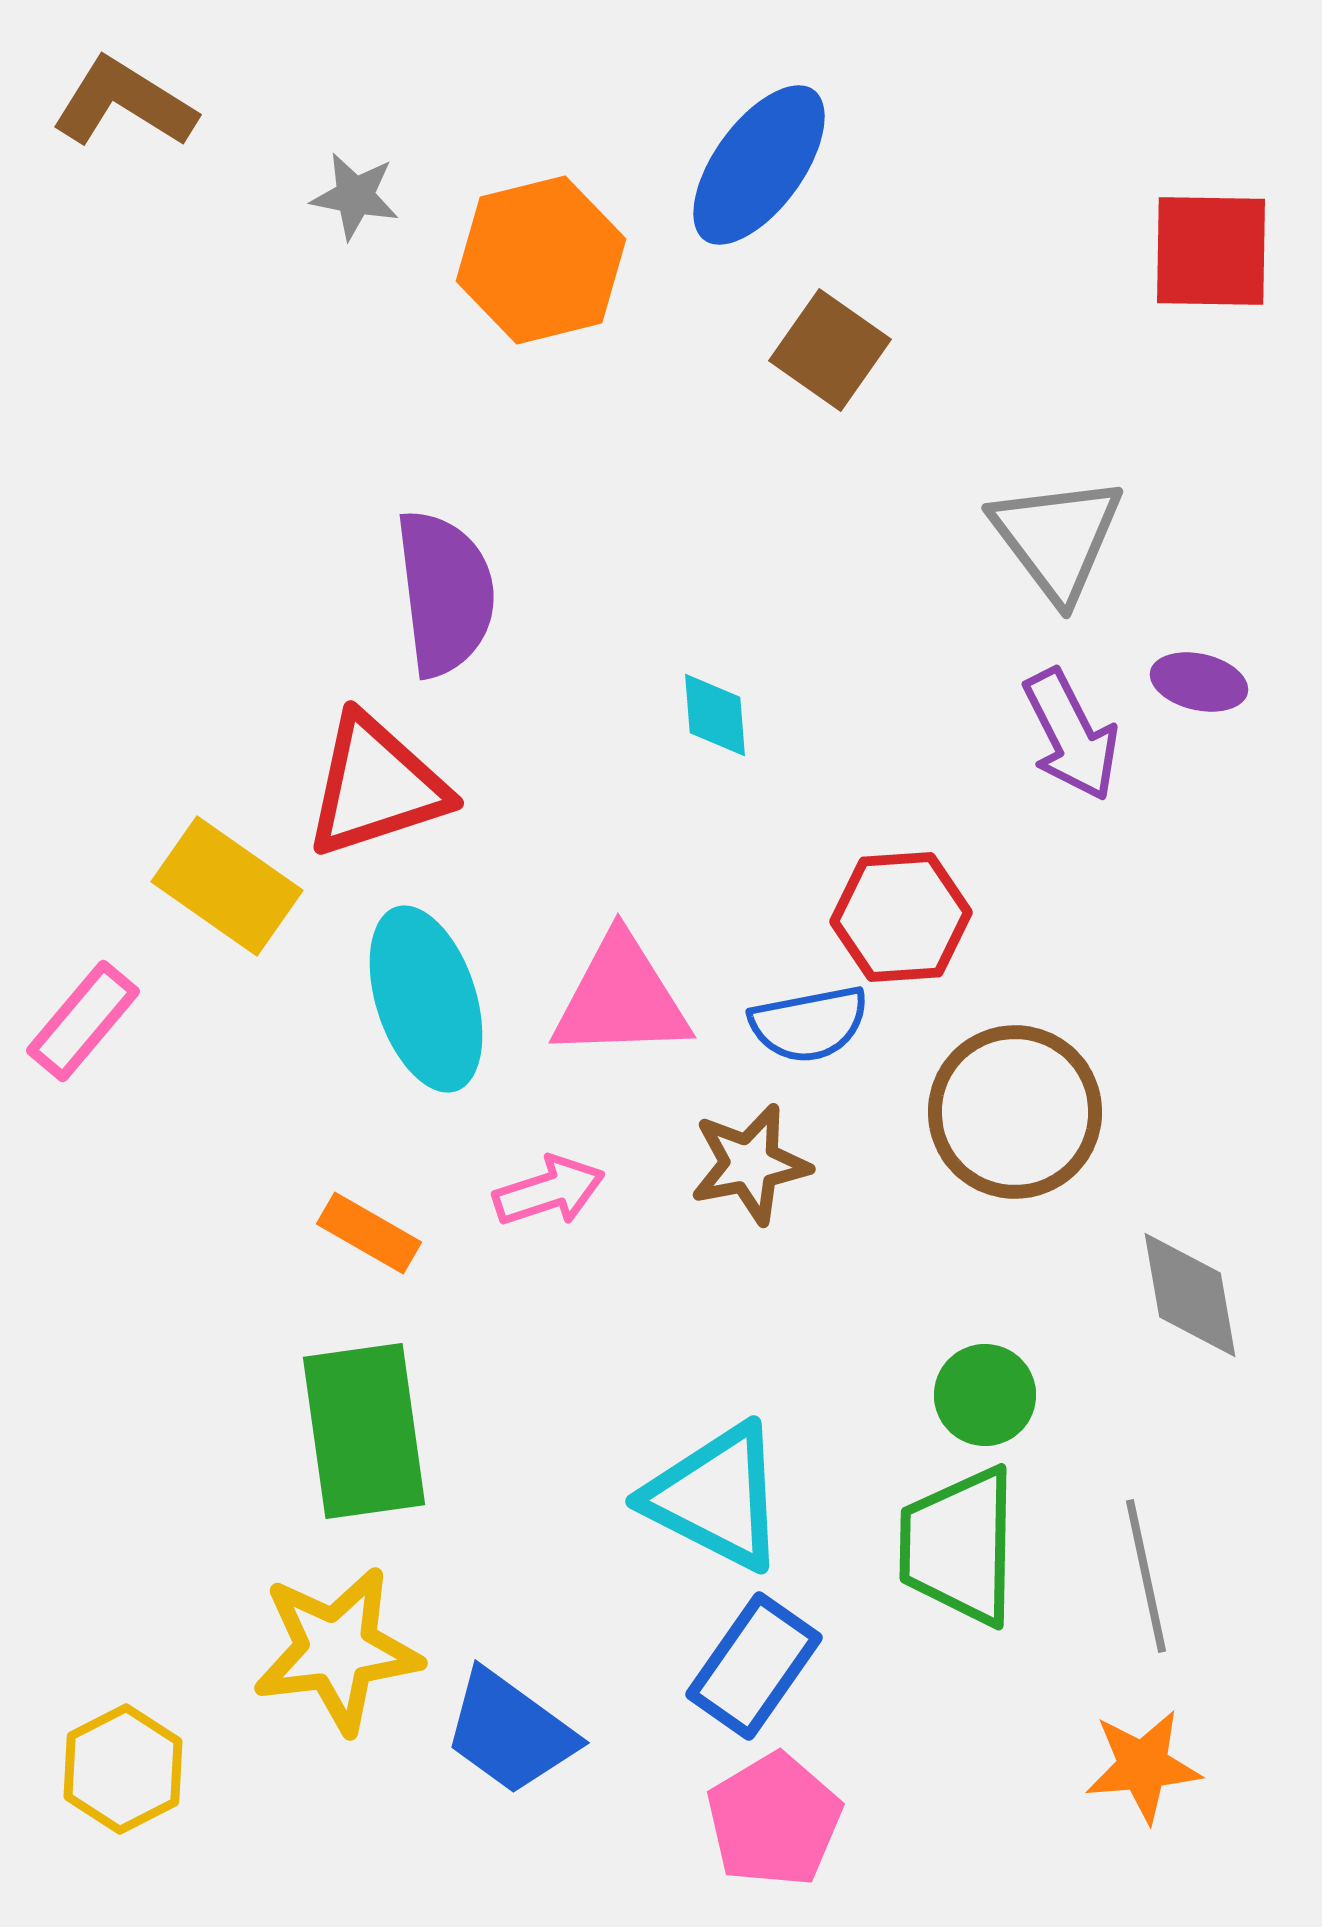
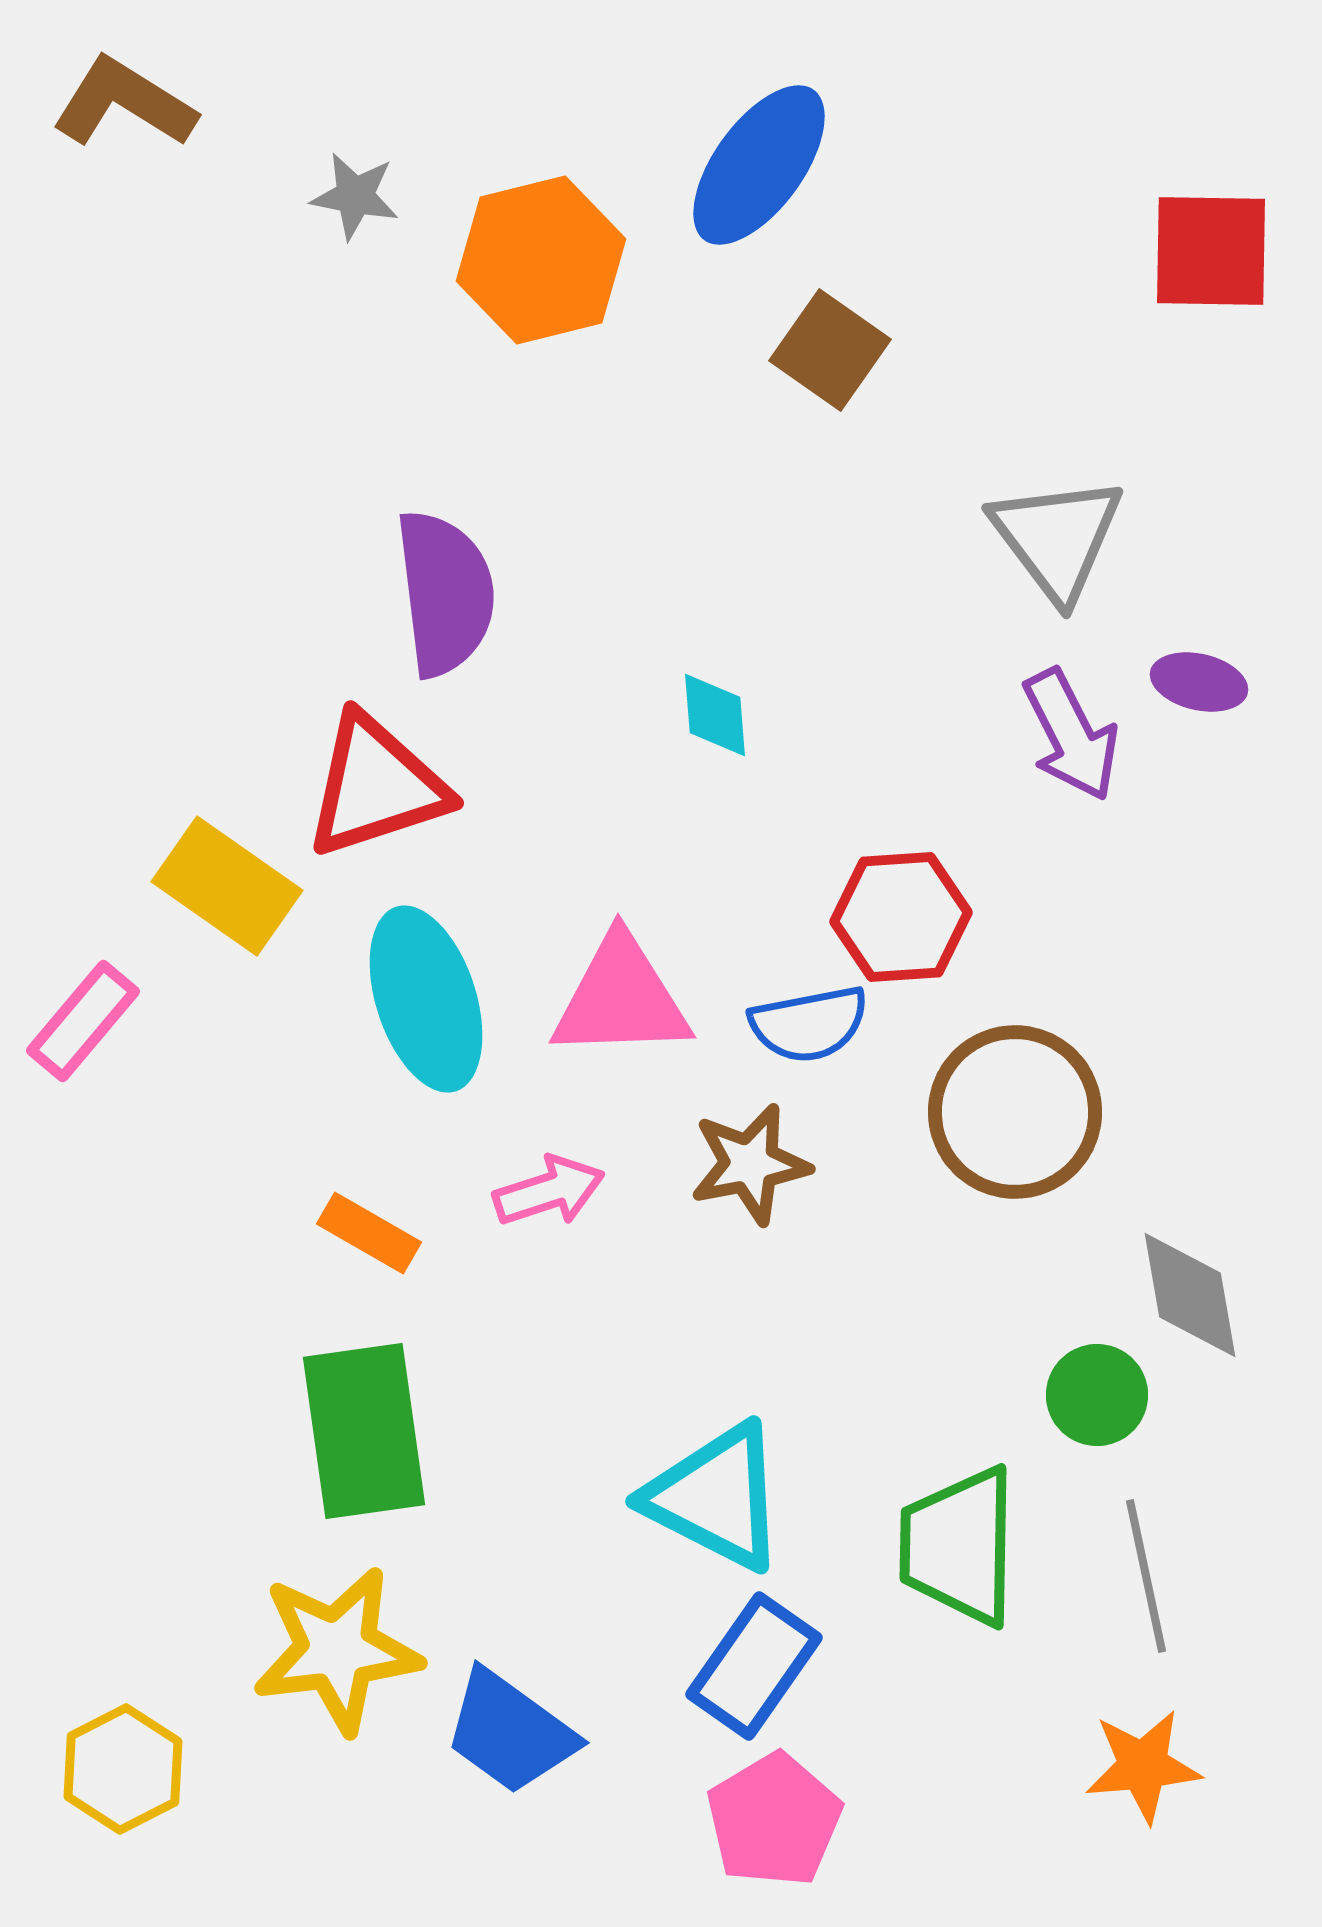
green circle: moved 112 px right
